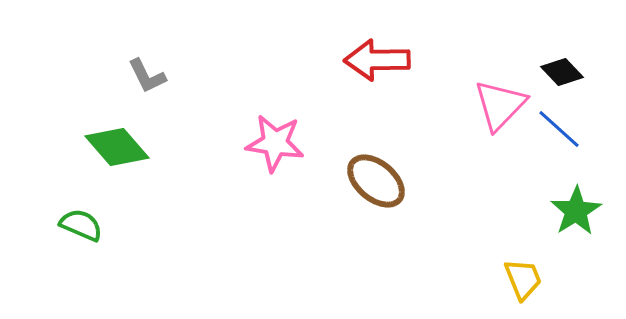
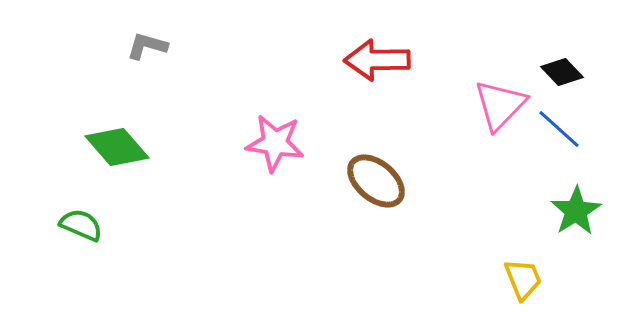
gray L-shape: moved 30 px up; rotated 132 degrees clockwise
